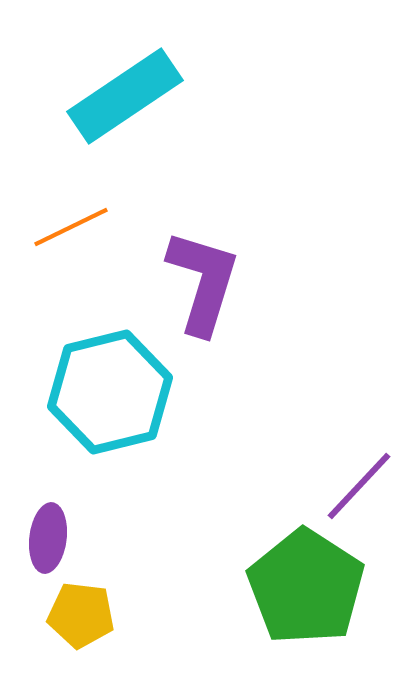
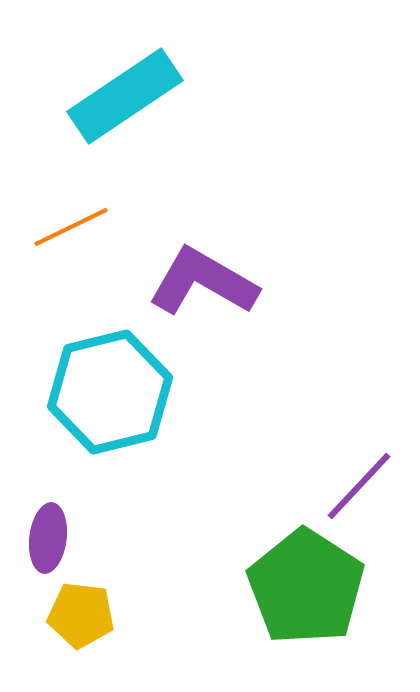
purple L-shape: rotated 77 degrees counterclockwise
